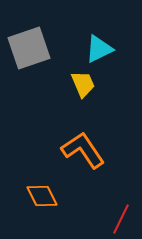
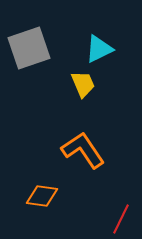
orange diamond: rotated 56 degrees counterclockwise
